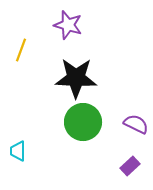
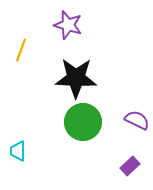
purple semicircle: moved 1 px right, 4 px up
